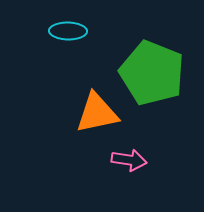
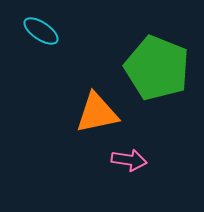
cyan ellipse: moved 27 px left; rotated 33 degrees clockwise
green pentagon: moved 5 px right, 5 px up
